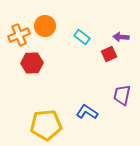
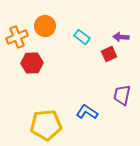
orange cross: moved 2 px left, 2 px down
